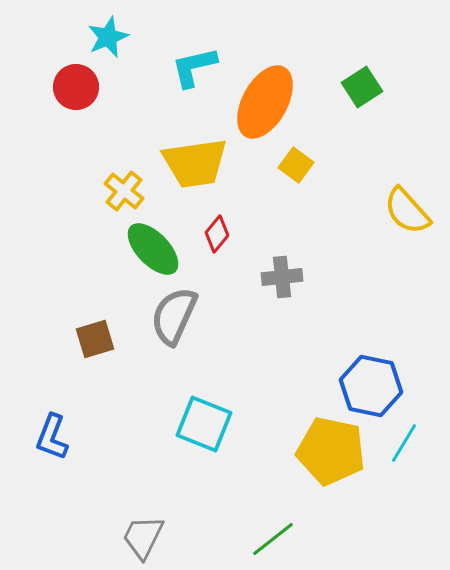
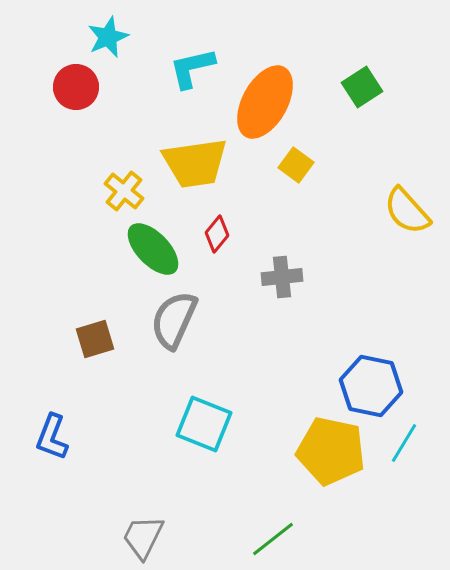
cyan L-shape: moved 2 px left, 1 px down
gray semicircle: moved 4 px down
